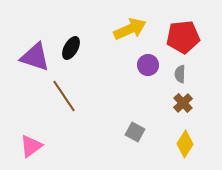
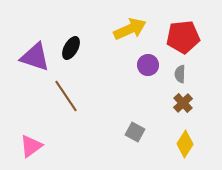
brown line: moved 2 px right
